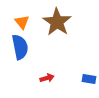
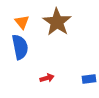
blue rectangle: rotated 16 degrees counterclockwise
